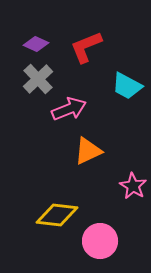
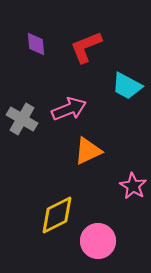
purple diamond: rotated 60 degrees clockwise
gray cross: moved 16 px left, 40 px down; rotated 16 degrees counterclockwise
yellow diamond: rotated 33 degrees counterclockwise
pink circle: moved 2 px left
